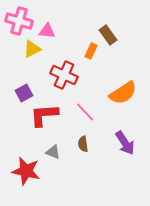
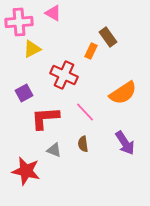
pink cross: moved 1 px down; rotated 20 degrees counterclockwise
pink triangle: moved 6 px right, 18 px up; rotated 24 degrees clockwise
brown rectangle: moved 2 px down
red L-shape: moved 1 px right, 3 px down
gray triangle: moved 1 px right, 2 px up
